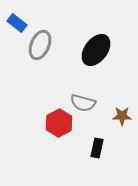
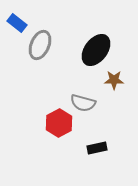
brown star: moved 8 px left, 36 px up
black rectangle: rotated 66 degrees clockwise
